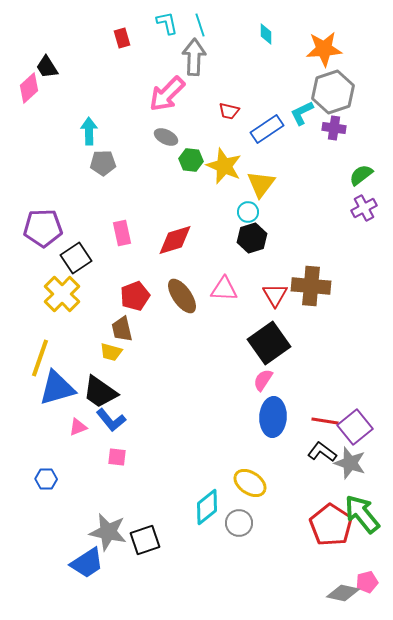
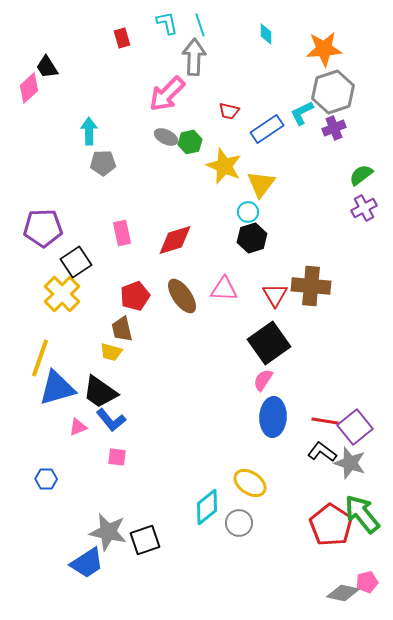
purple cross at (334, 128): rotated 30 degrees counterclockwise
green hexagon at (191, 160): moved 1 px left, 18 px up; rotated 20 degrees counterclockwise
black square at (76, 258): moved 4 px down
